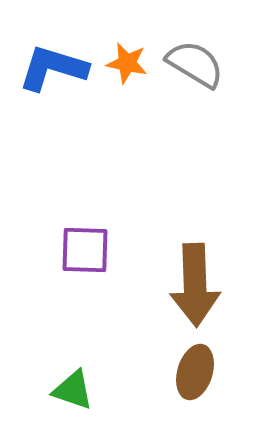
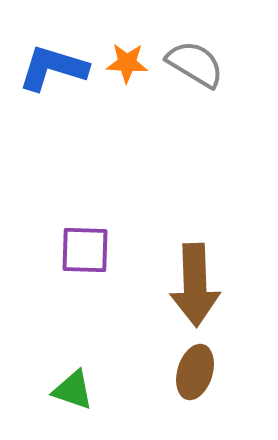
orange star: rotated 9 degrees counterclockwise
